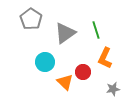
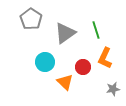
red circle: moved 5 px up
